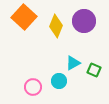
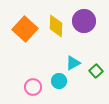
orange square: moved 1 px right, 12 px down
yellow diamond: rotated 20 degrees counterclockwise
green square: moved 2 px right, 1 px down; rotated 24 degrees clockwise
